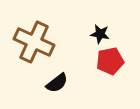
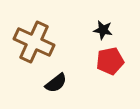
black star: moved 3 px right, 4 px up
black semicircle: moved 1 px left
